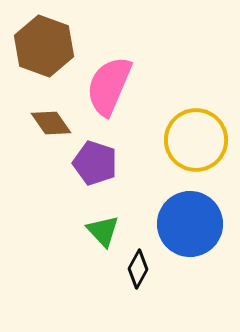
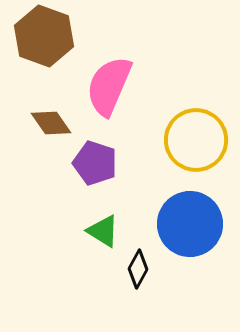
brown hexagon: moved 10 px up
green triangle: rotated 15 degrees counterclockwise
